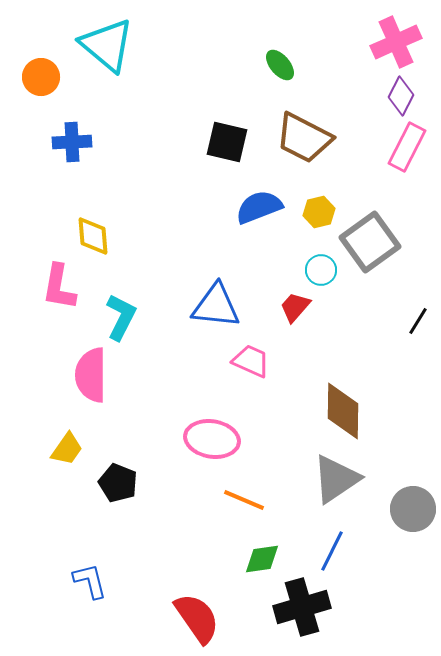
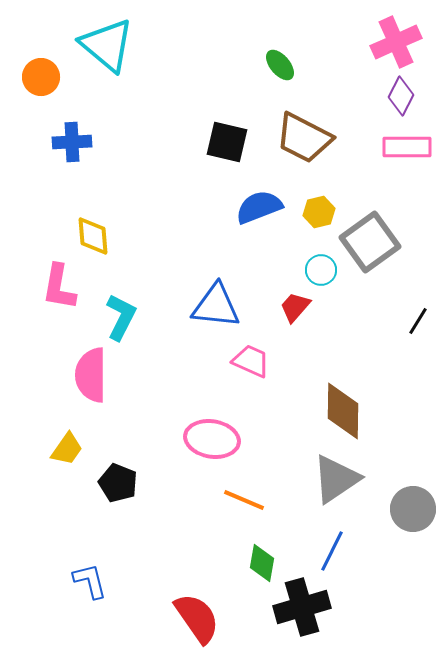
pink rectangle: rotated 63 degrees clockwise
green diamond: moved 4 px down; rotated 72 degrees counterclockwise
